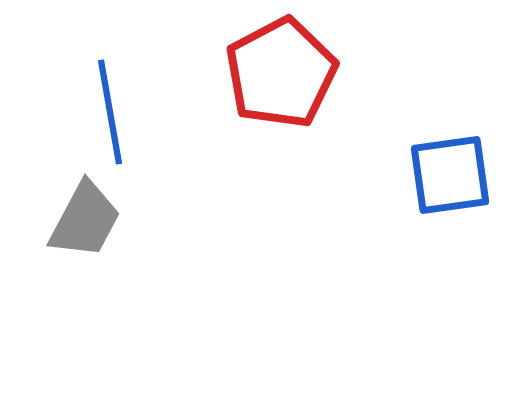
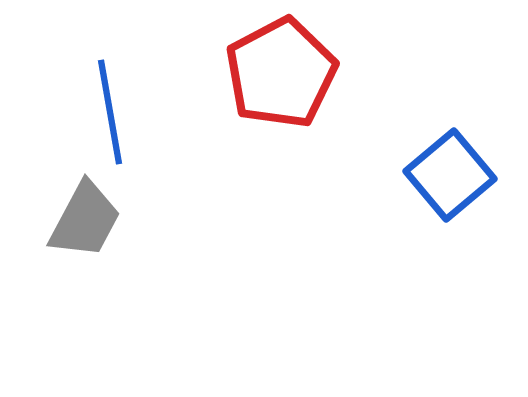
blue square: rotated 32 degrees counterclockwise
